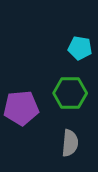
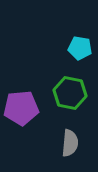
green hexagon: rotated 12 degrees clockwise
